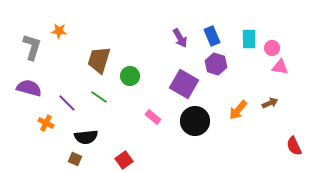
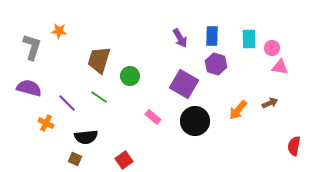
blue rectangle: rotated 24 degrees clockwise
red semicircle: rotated 36 degrees clockwise
